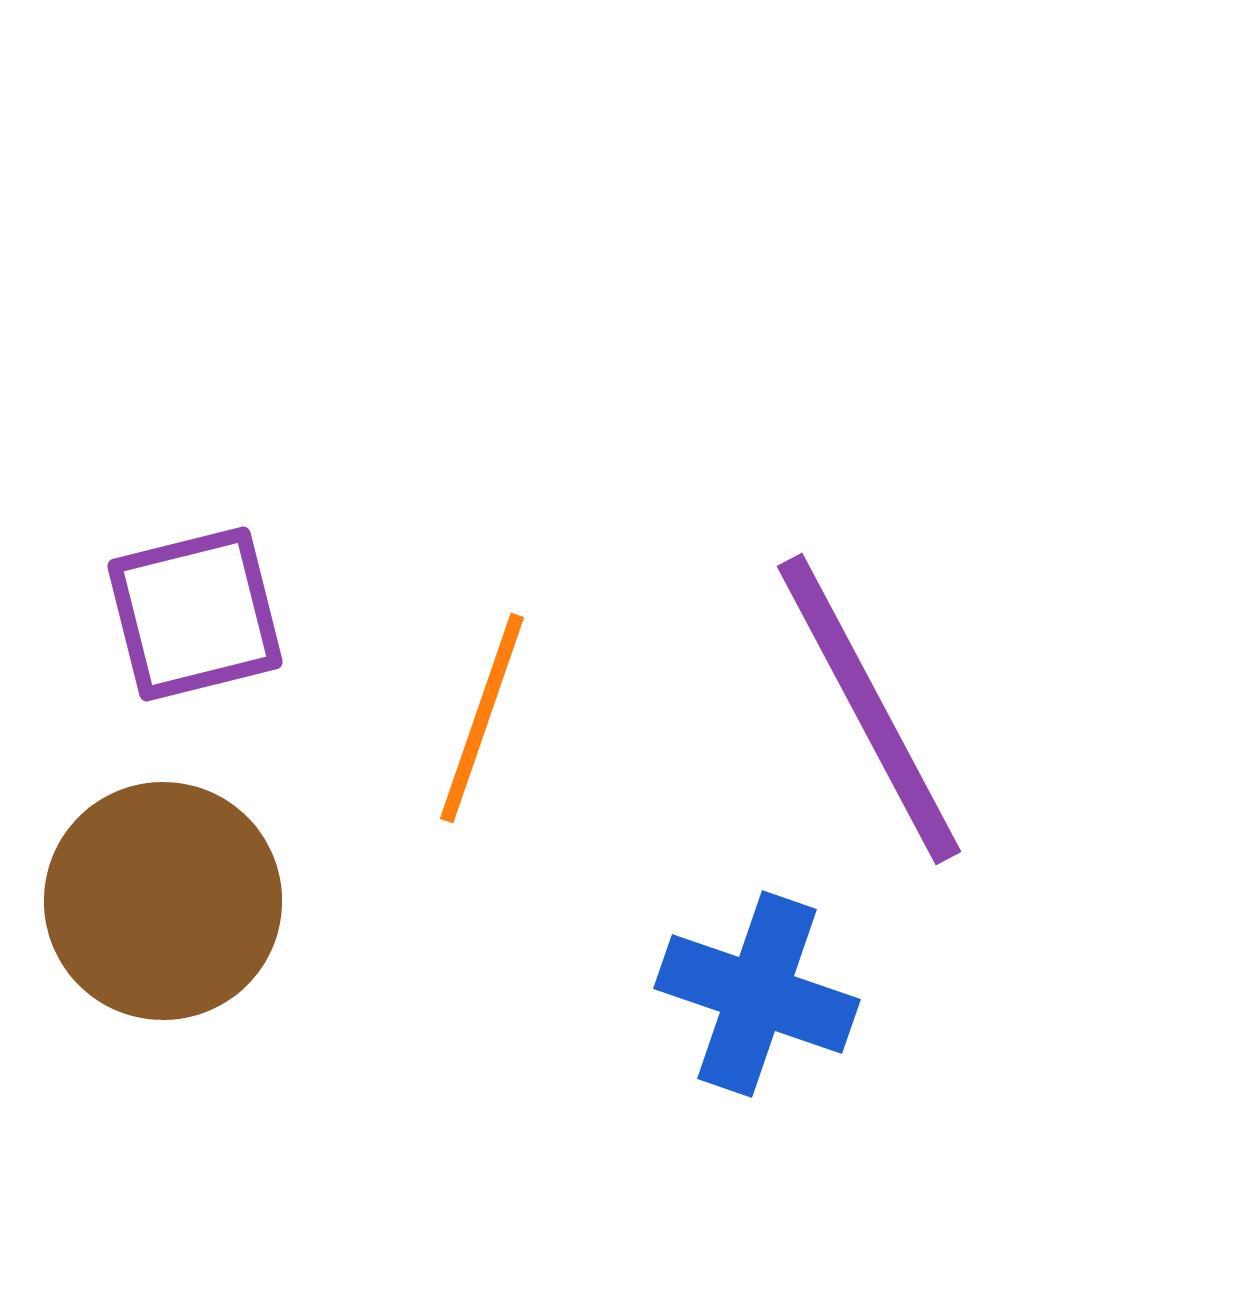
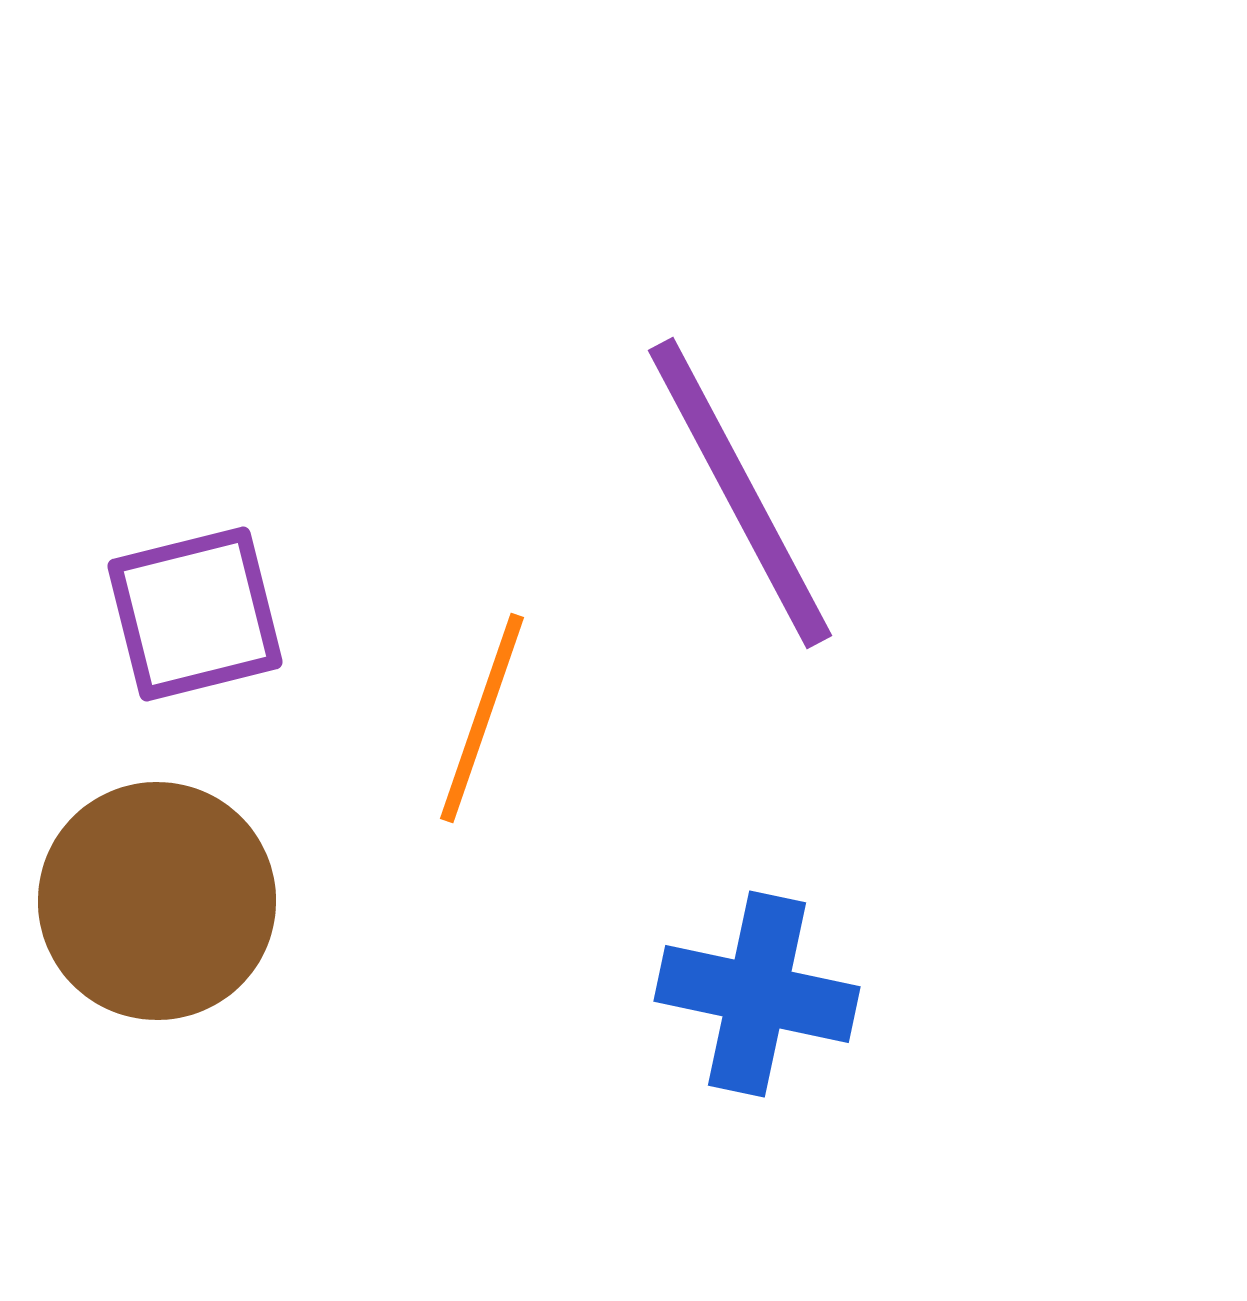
purple line: moved 129 px left, 216 px up
brown circle: moved 6 px left
blue cross: rotated 7 degrees counterclockwise
